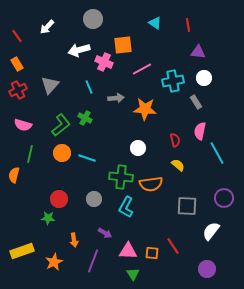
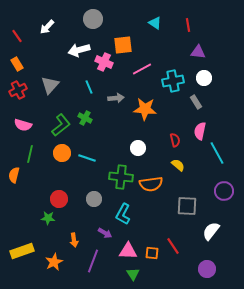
purple circle at (224, 198): moved 7 px up
cyan L-shape at (126, 207): moved 3 px left, 7 px down
